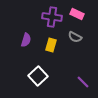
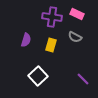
purple line: moved 3 px up
